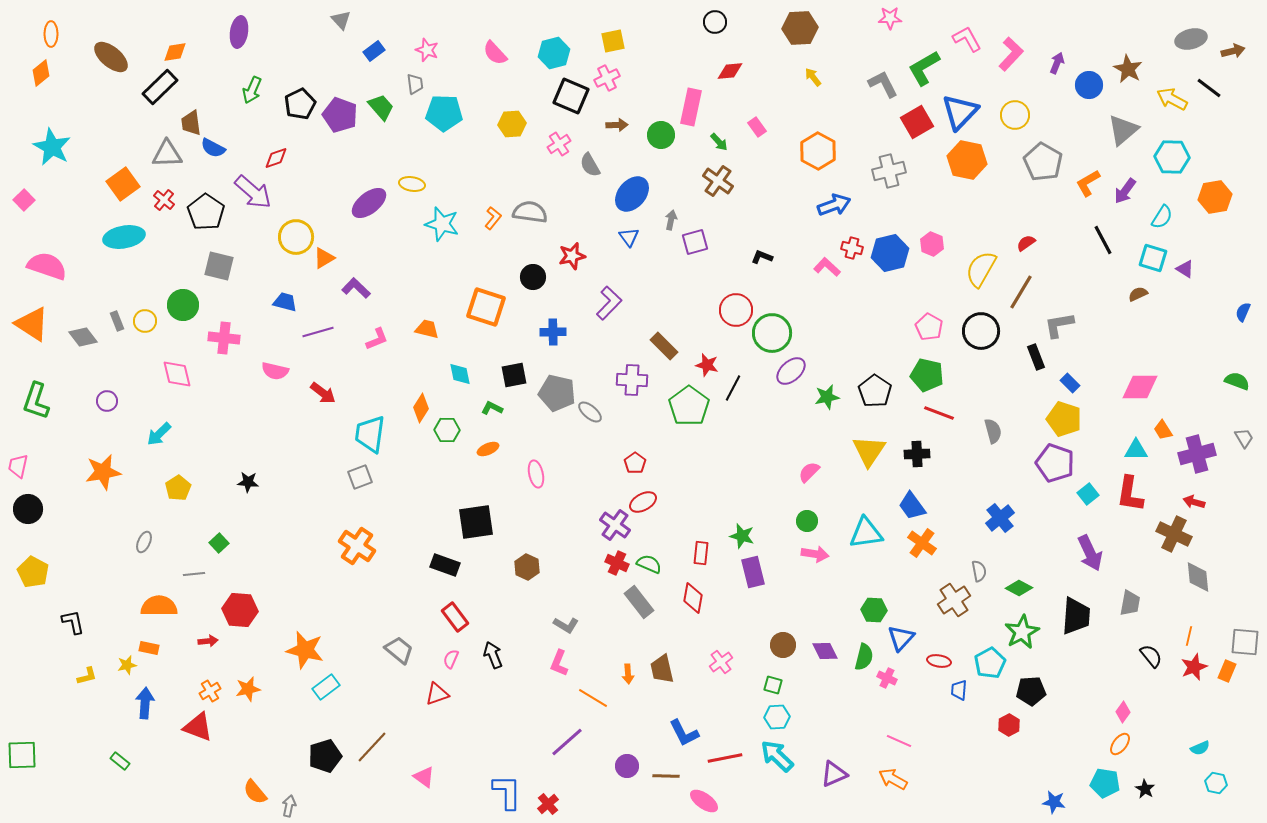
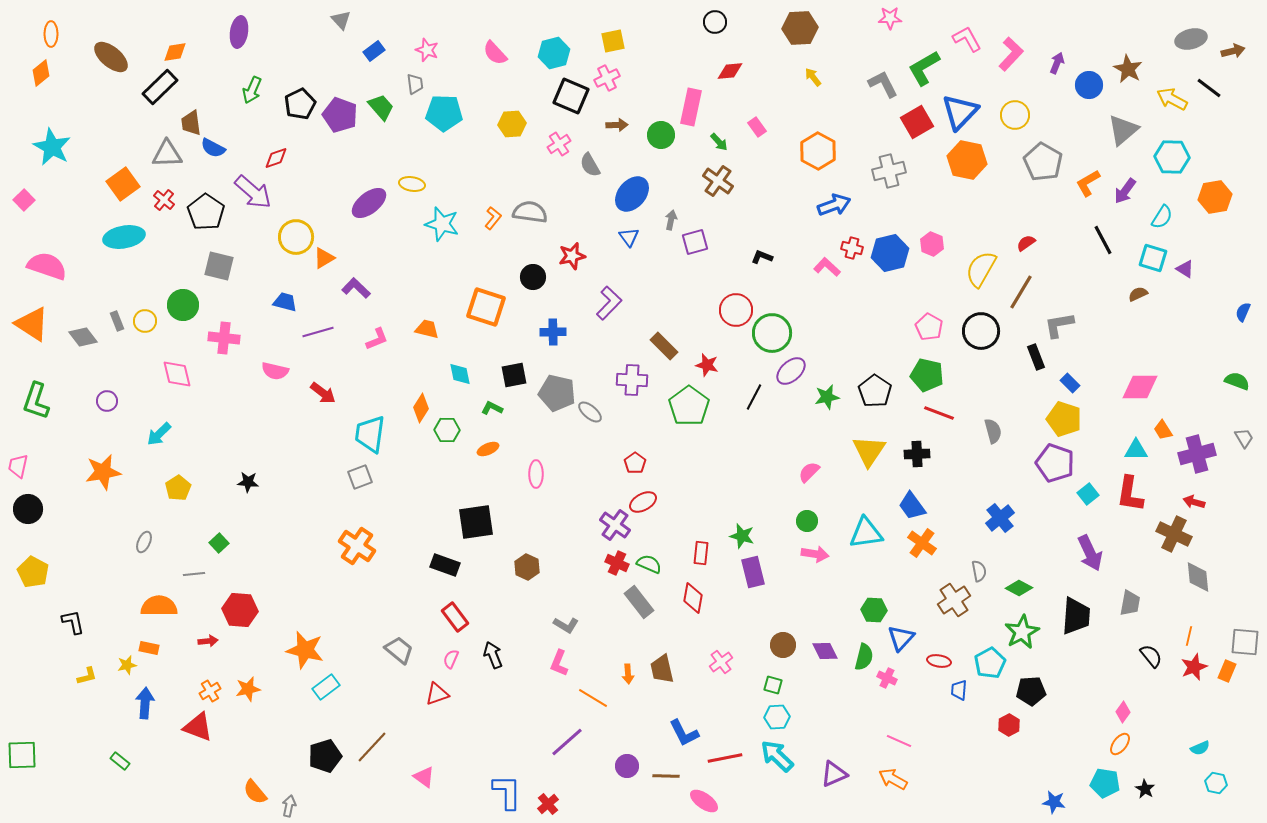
black line at (733, 388): moved 21 px right, 9 px down
pink ellipse at (536, 474): rotated 12 degrees clockwise
